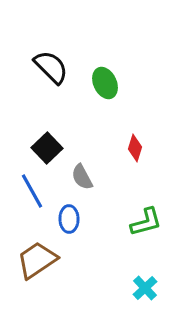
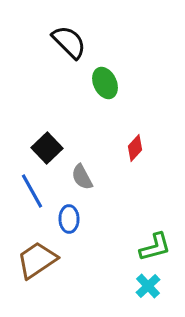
black semicircle: moved 18 px right, 25 px up
red diamond: rotated 24 degrees clockwise
green L-shape: moved 9 px right, 25 px down
cyan cross: moved 3 px right, 2 px up
